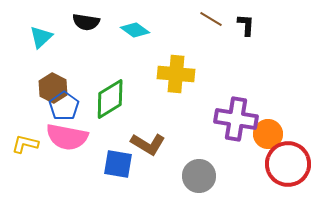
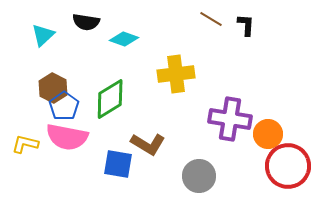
cyan diamond: moved 11 px left, 9 px down; rotated 16 degrees counterclockwise
cyan triangle: moved 2 px right, 2 px up
yellow cross: rotated 12 degrees counterclockwise
purple cross: moved 6 px left
red circle: moved 2 px down
